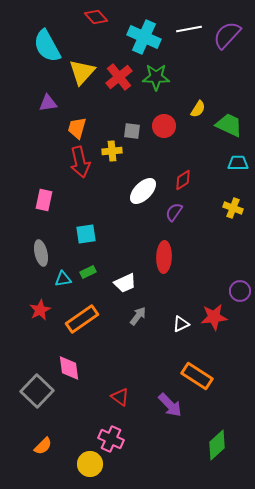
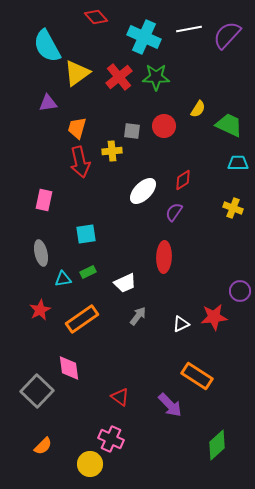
yellow triangle at (82, 72): moved 5 px left, 1 px down; rotated 12 degrees clockwise
